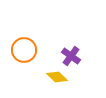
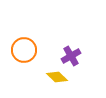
purple cross: rotated 24 degrees clockwise
